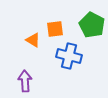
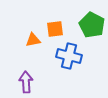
orange triangle: rotated 42 degrees counterclockwise
purple arrow: moved 1 px right, 1 px down
